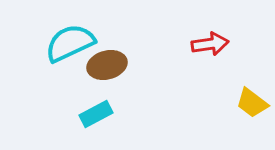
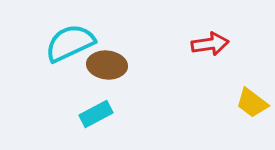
brown ellipse: rotated 21 degrees clockwise
